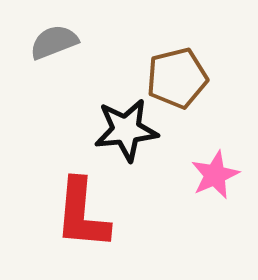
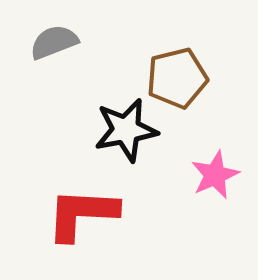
black star: rotated 4 degrees counterclockwise
red L-shape: rotated 88 degrees clockwise
